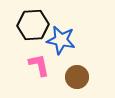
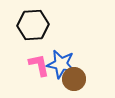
blue star: moved 24 px down
brown circle: moved 3 px left, 2 px down
